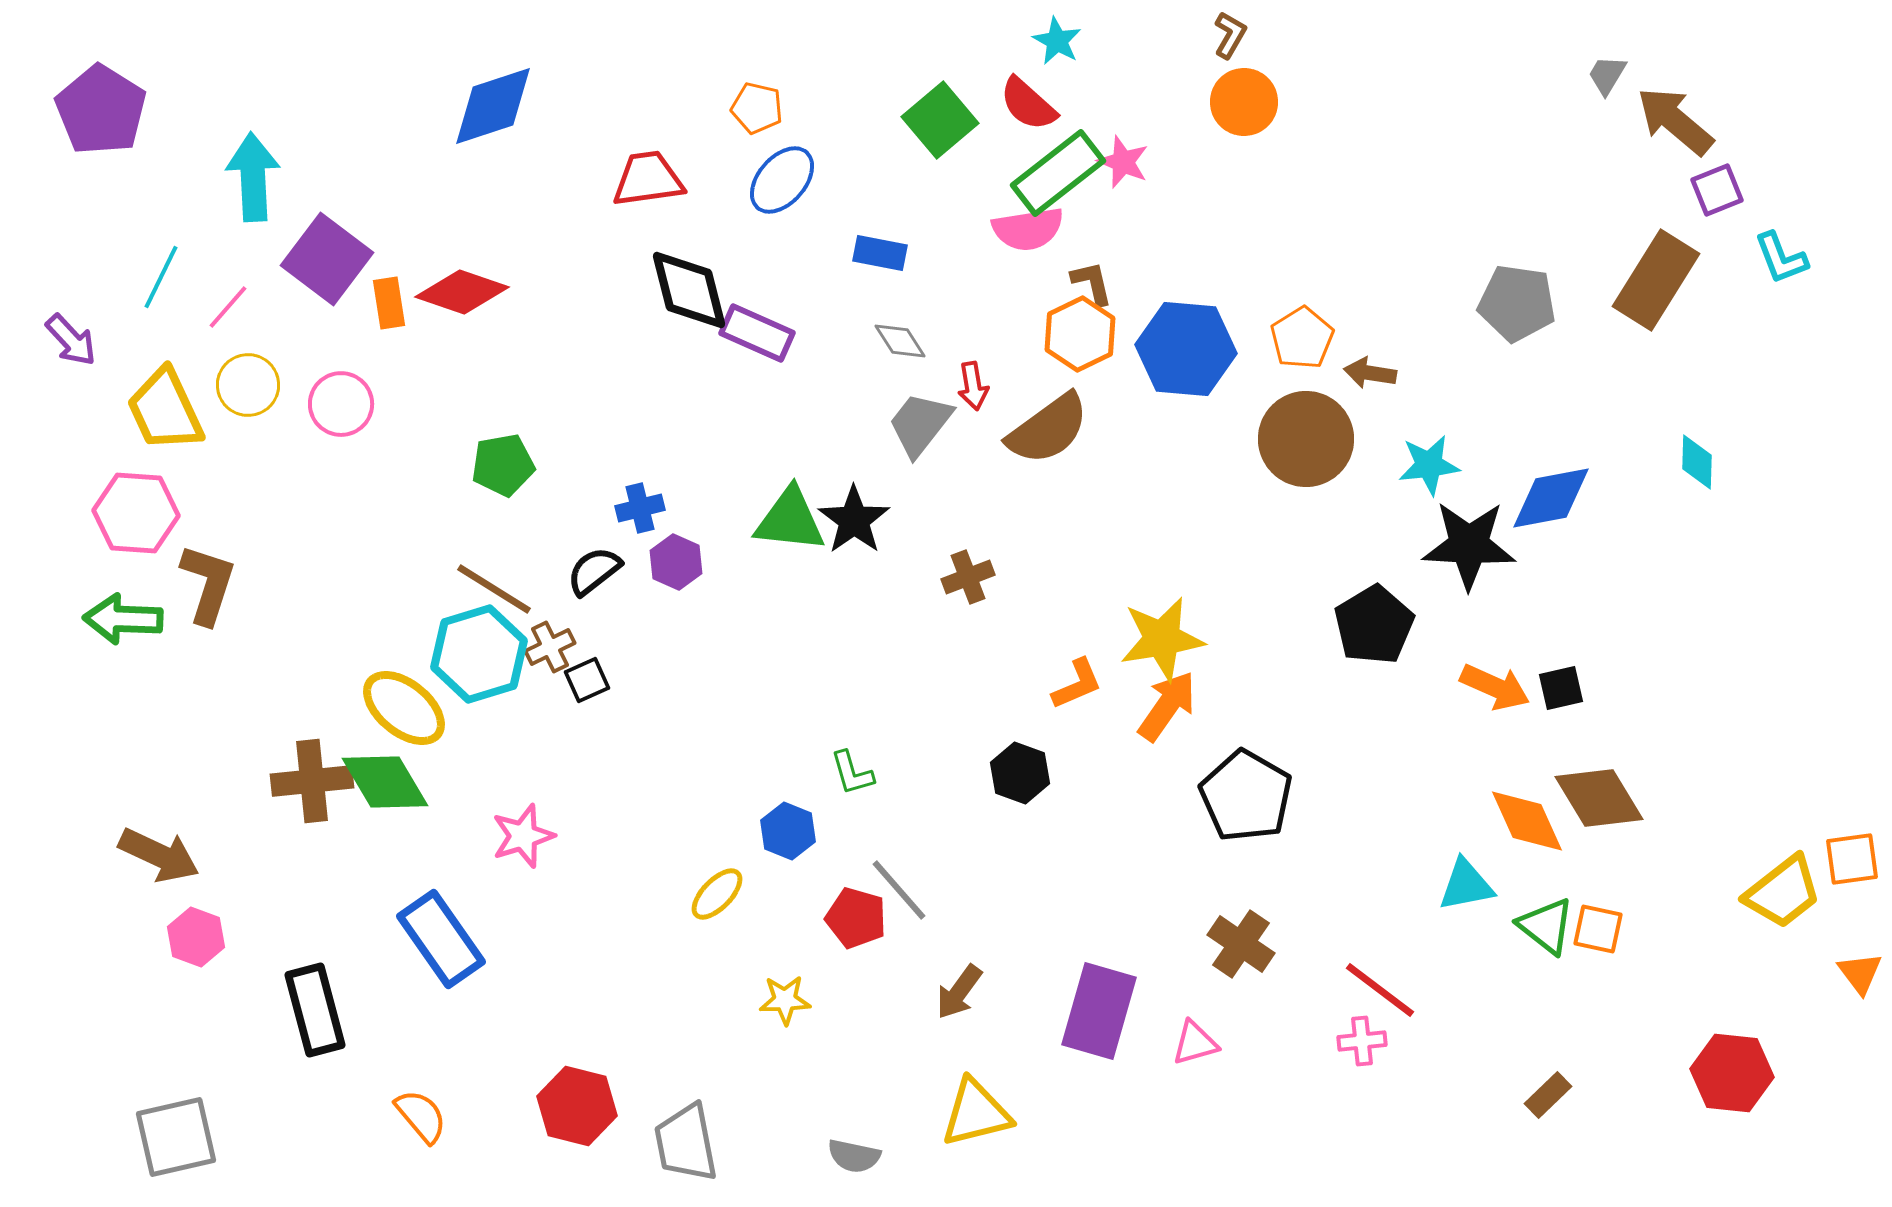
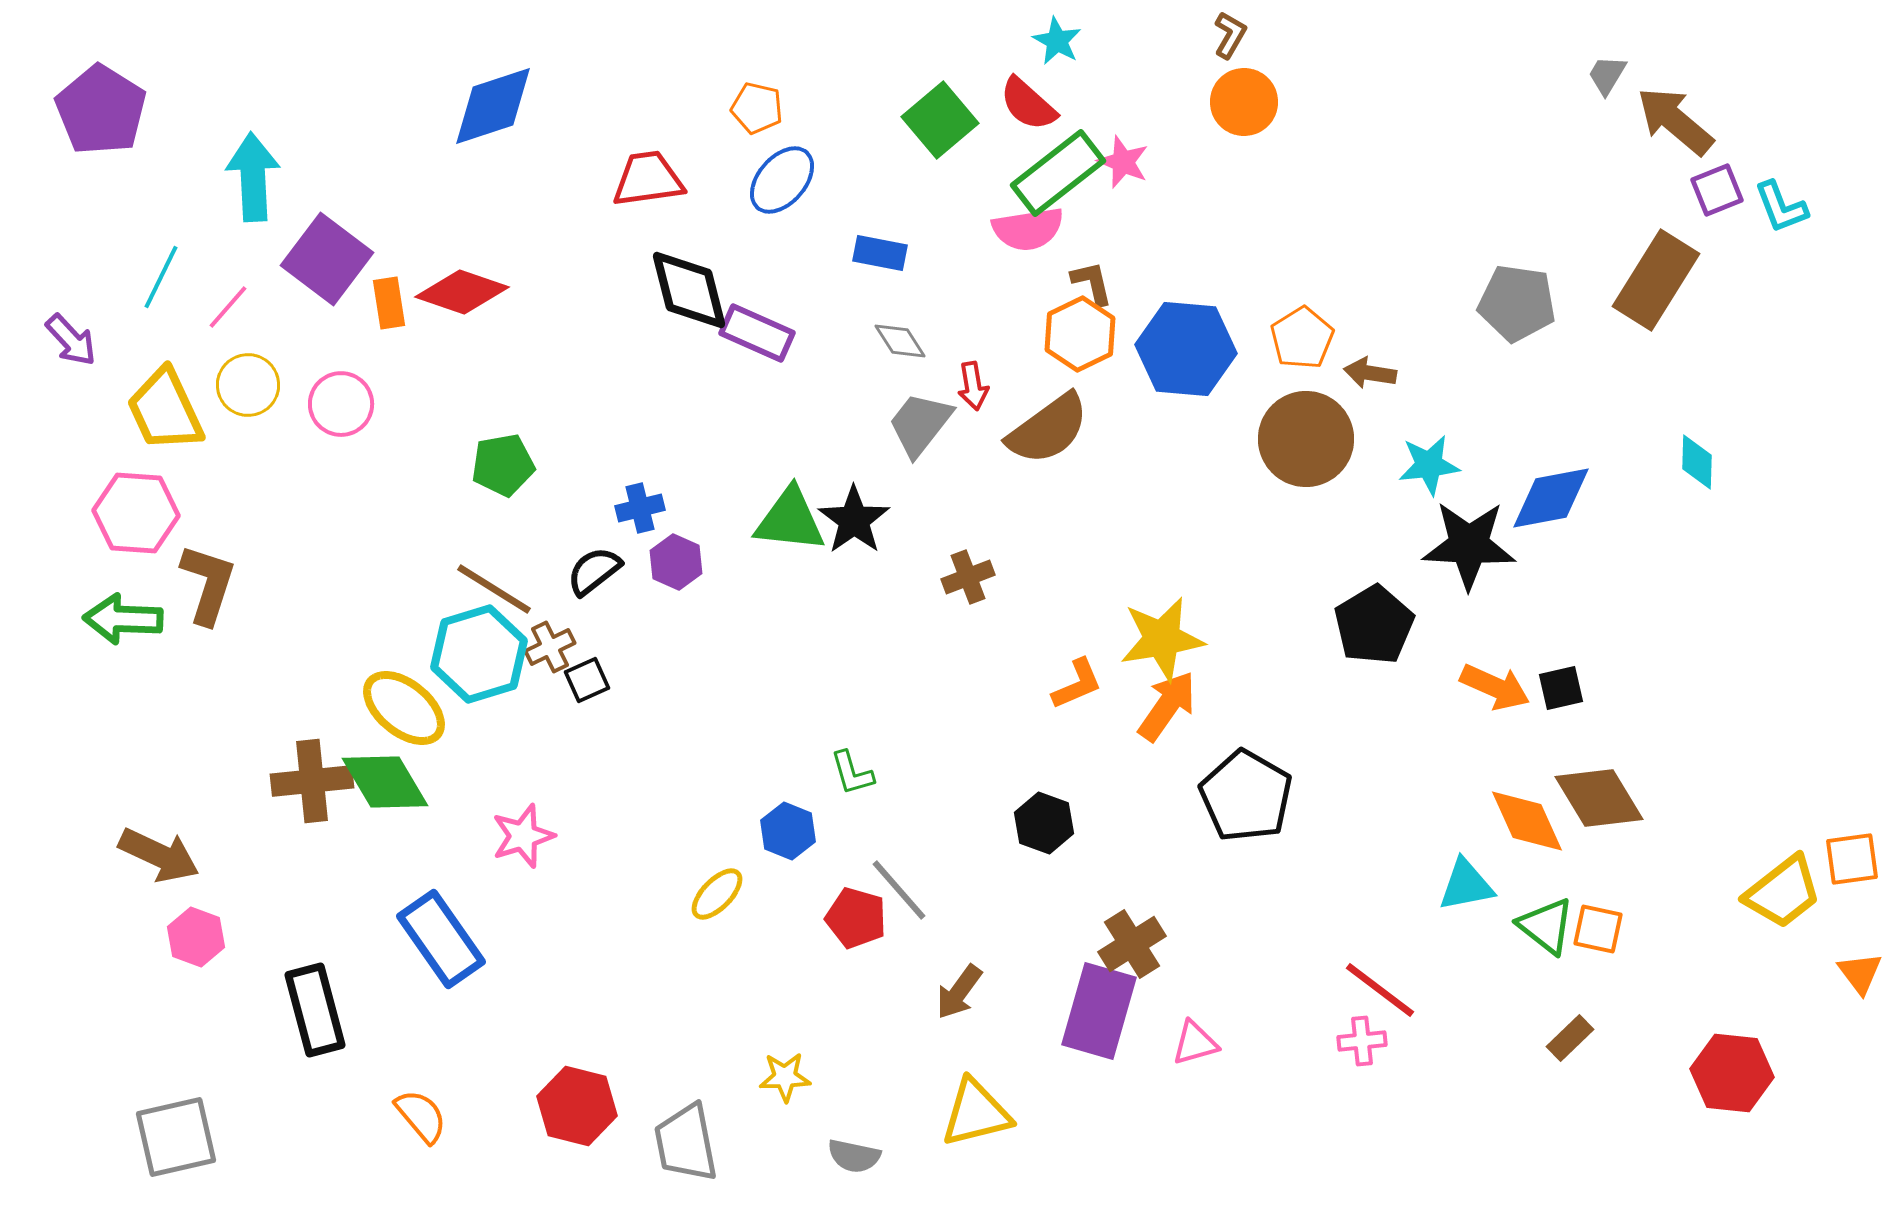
cyan L-shape at (1781, 258): moved 51 px up
black hexagon at (1020, 773): moved 24 px right, 50 px down
brown cross at (1241, 944): moved 109 px left; rotated 24 degrees clockwise
yellow star at (785, 1000): moved 77 px down
brown rectangle at (1548, 1095): moved 22 px right, 57 px up
